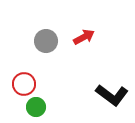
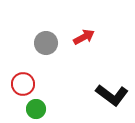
gray circle: moved 2 px down
red circle: moved 1 px left
green circle: moved 2 px down
